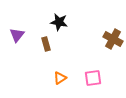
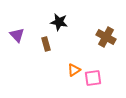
purple triangle: rotated 21 degrees counterclockwise
brown cross: moved 7 px left, 2 px up
orange triangle: moved 14 px right, 8 px up
